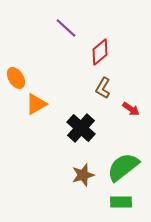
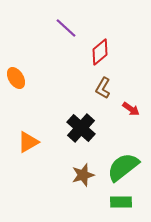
orange triangle: moved 8 px left, 38 px down
